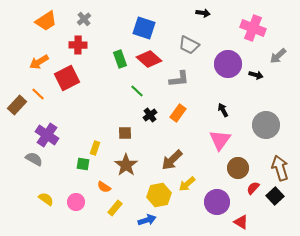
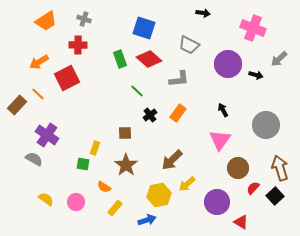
gray cross at (84, 19): rotated 32 degrees counterclockwise
gray arrow at (278, 56): moved 1 px right, 3 px down
